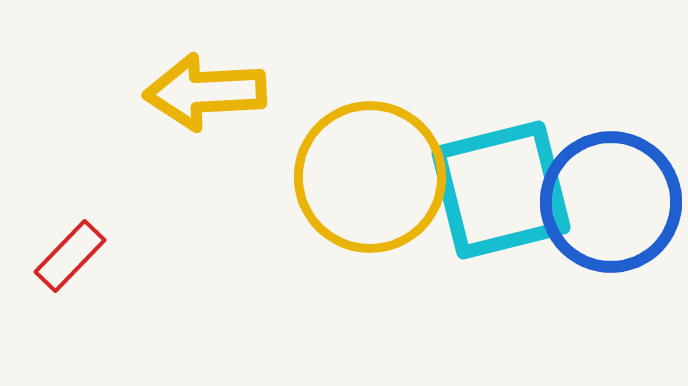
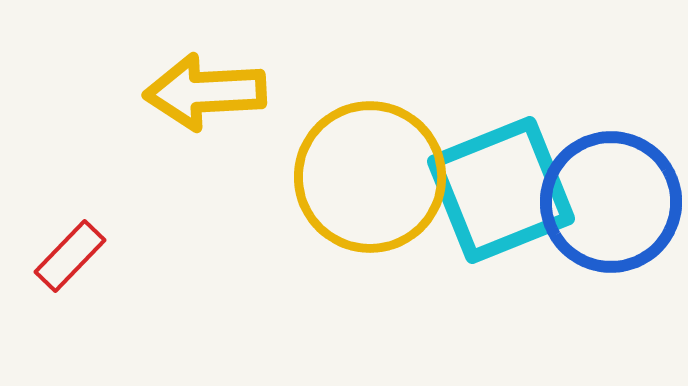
cyan square: rotated 8 degrees counterclockwise
